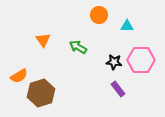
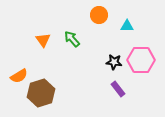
green arrow: moved 6 px left, 8 px up; rotated 18 degrees clockwise
